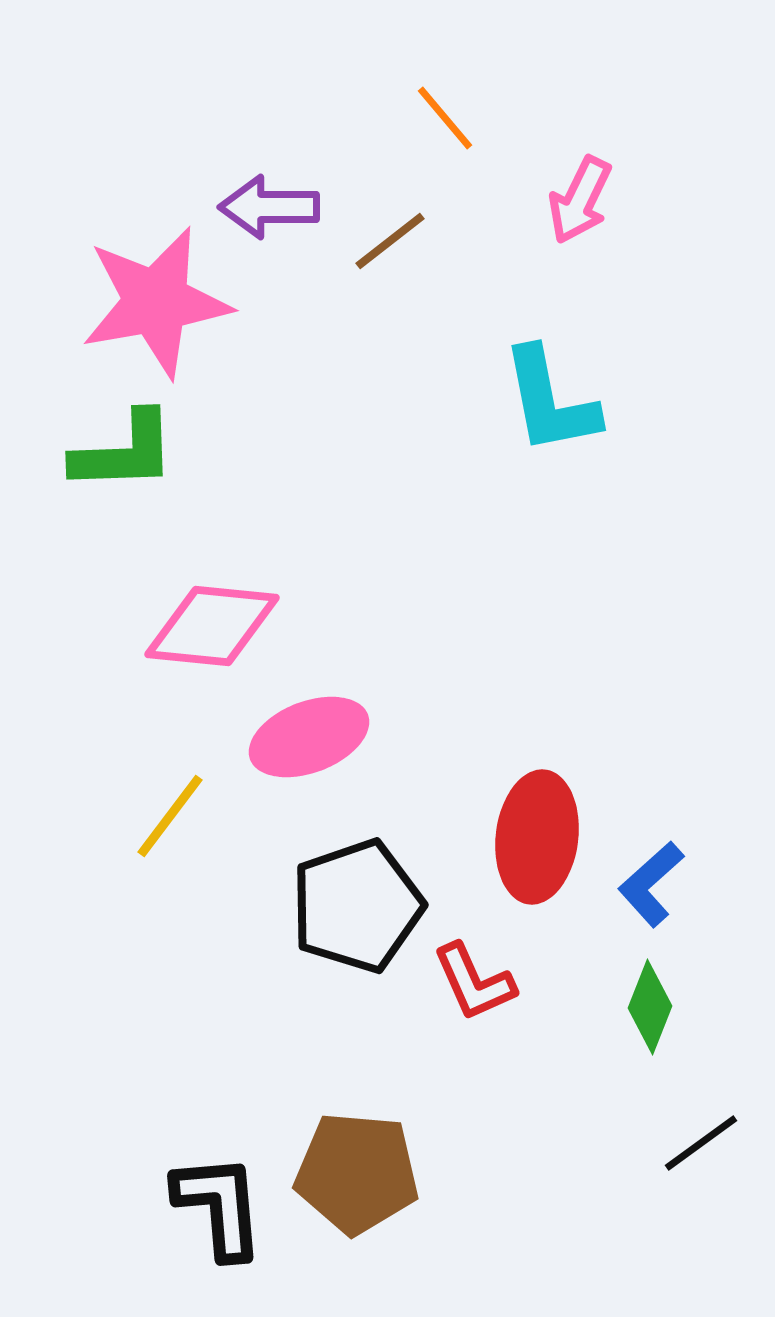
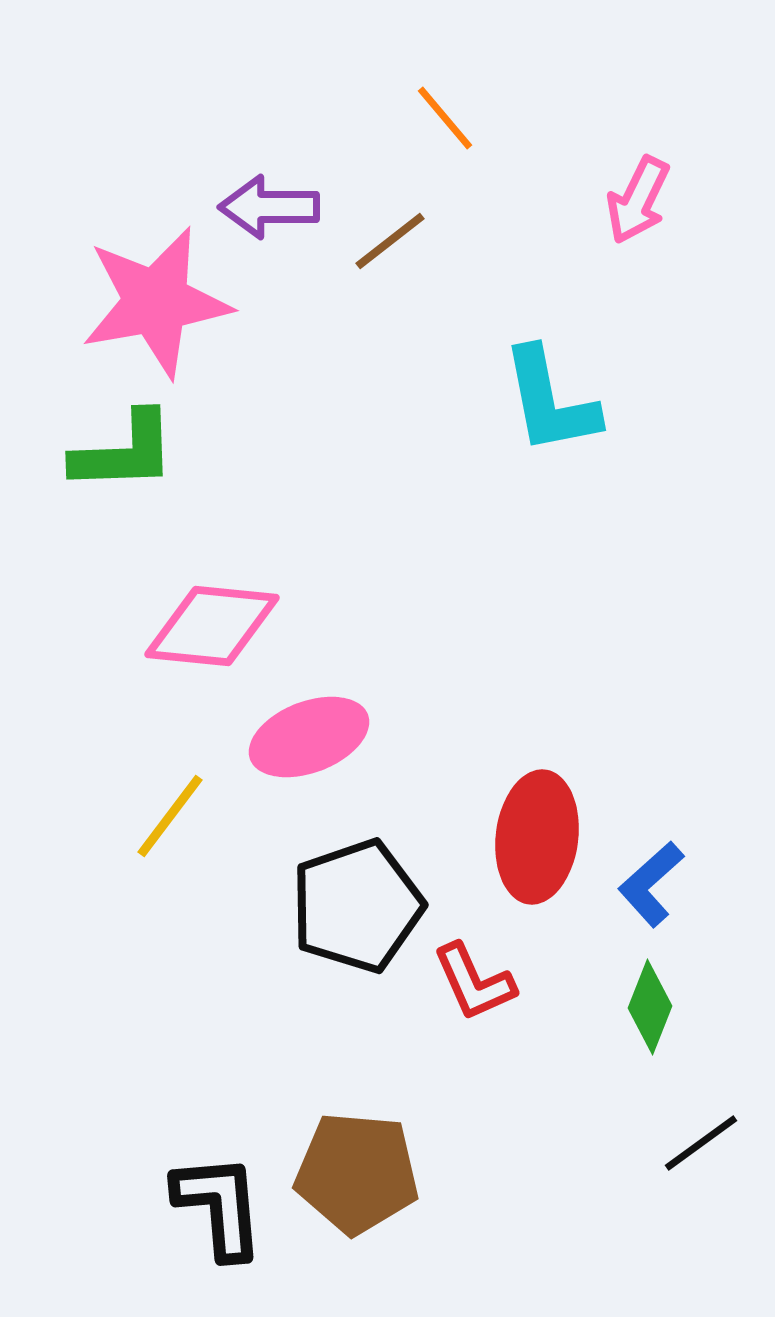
pink arrow: moved 58 px right
